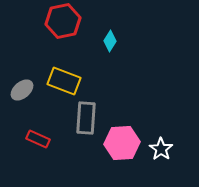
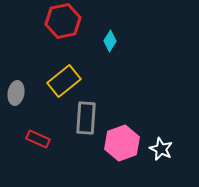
yellow rectangle: rotated 60 degrees counterclockwise
gray ellipse: moved 6 px left, 3 px down; rotated 40 degrees counterclockwise
pink hexagon: rotated 16 degrees counterclockwise
white star: rotated 10 degrees counterclockwise
